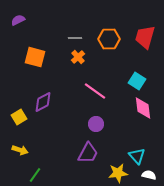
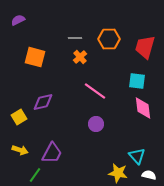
red trapezoid: moved 10 px down
orange cross: moved 2 px right
cyan square: rotated 24 degrees counterclockwise
purple diamond: rotated 15 degrees clockwise
purple trapezoid: moved 36 px left
yellow star: rotated 18 degrees clockwise
